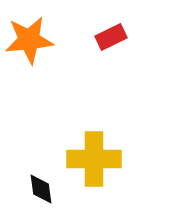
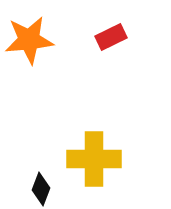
black diamond: rotated 28 degrees clockwise
